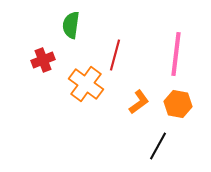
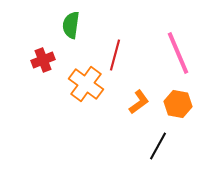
pink line: moved 2 px right, 1 px up; rotated 30 degrees counterclockwise
